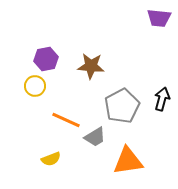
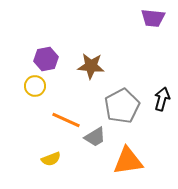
purple trapezoid: moved 6 px left
